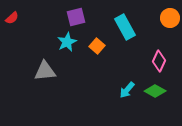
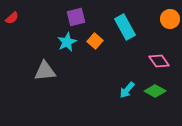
orange circle: moved 1 px down
orange square: moved 2 px left, 5 px up
pink diamond: rotated 60 degrees counterclockwise
